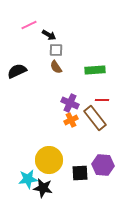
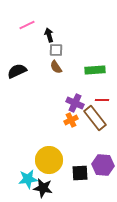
pink line: moved 2 px left
black arrow: rotated 136 degrees counterclockwise
purple cross: moved 5 px right
